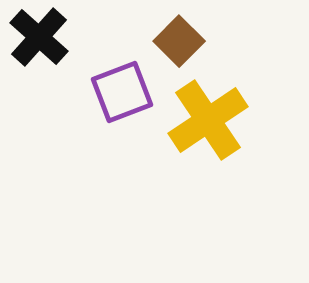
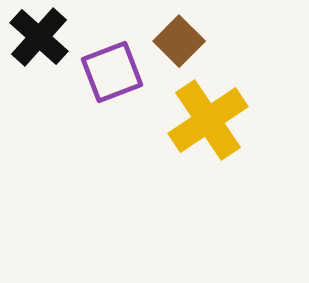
purple square: moved 10 px left, 20 px up
